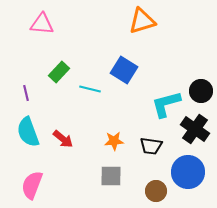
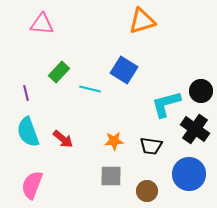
blue circle: moved 1 px right, 2 px down
brown circle: moved 9 px left
